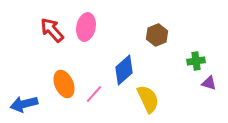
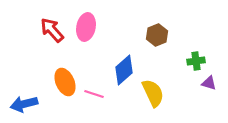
orange ellipse: moved 1 px right, 2 px up
pink line: rotated 66 degrees clockwise
yellow semicircle: moved 5 px right, 6 px up
